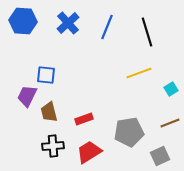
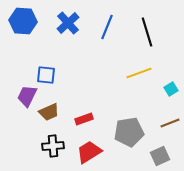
brown trapezoid: rotated 100 degrees counterclockwise
